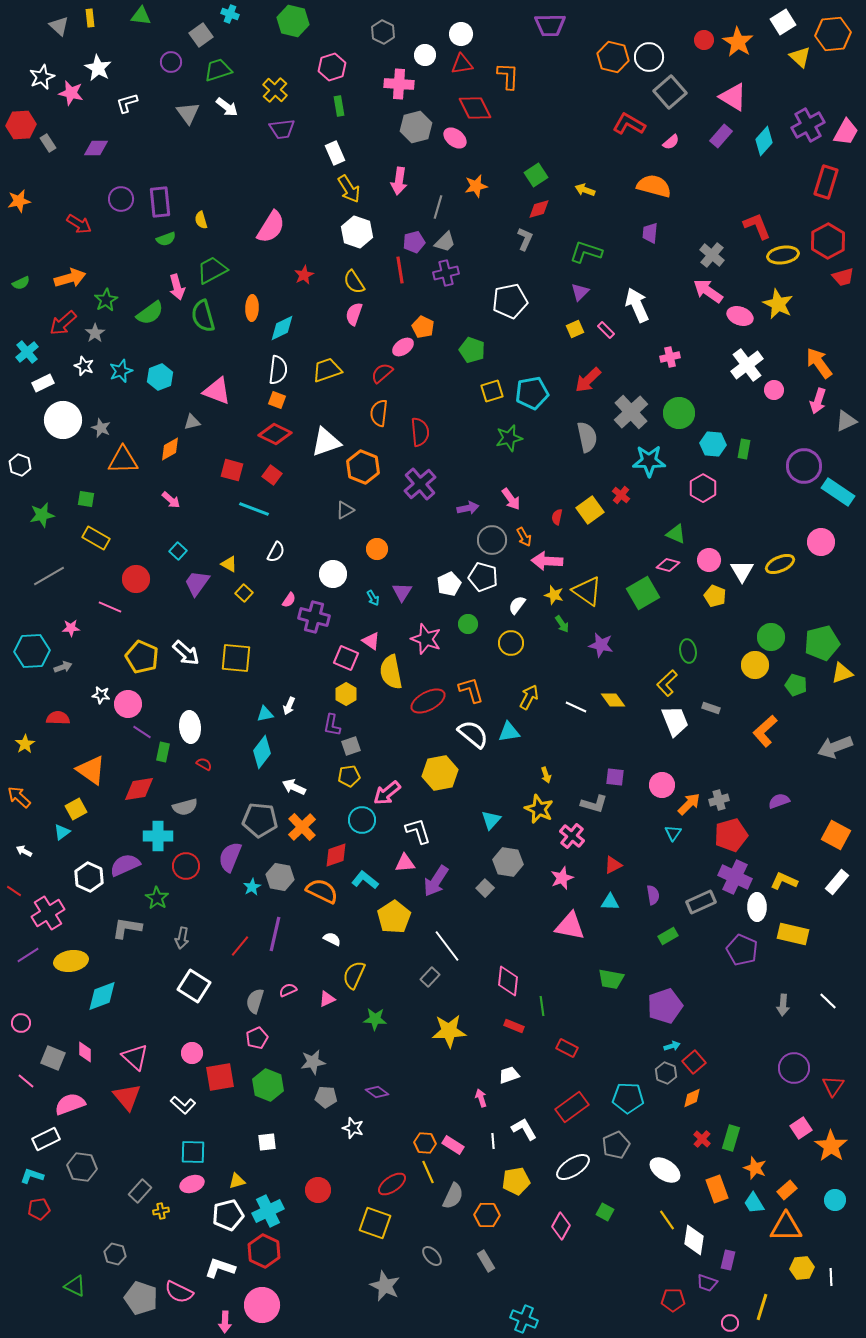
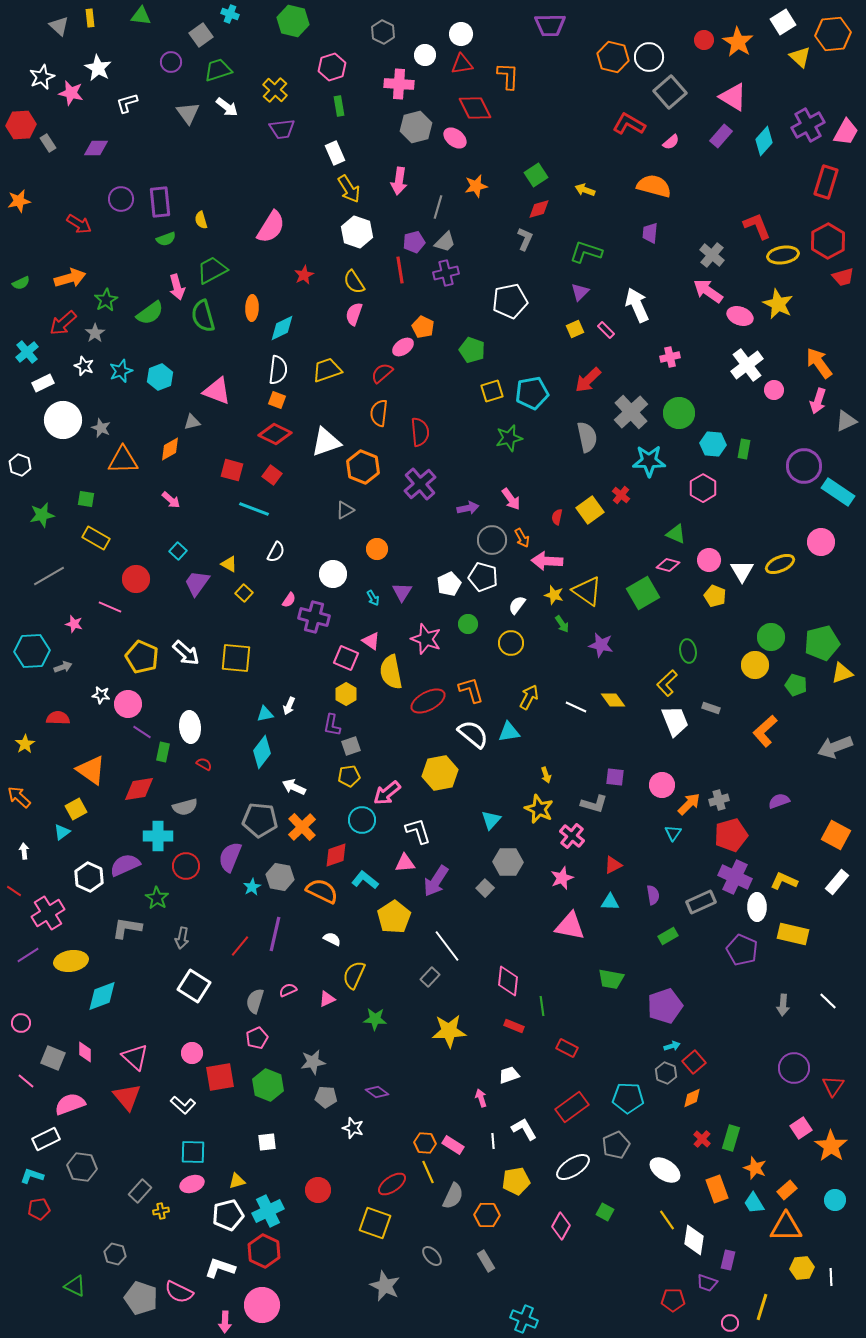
orange arrow at (524, 537): moved 2 px left, 1 px down
pink star at (71, 628): moved 3 px right, 4 px up; rotated 18 degrees clockwise
white arrow at (24, 851): rotated 56 degrees clockwise
gray hexagon at (508, 862): rotated 8 degrees counterclockwise
